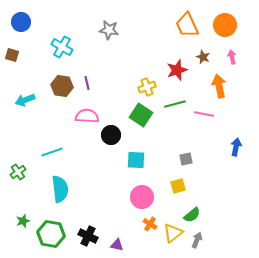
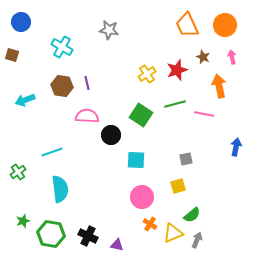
yellow cross: moved 13 px up; rotated 12 degrees counterclockwise
yellow triangle: rotated 15 degrees clockwise
